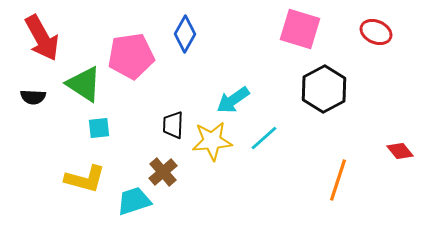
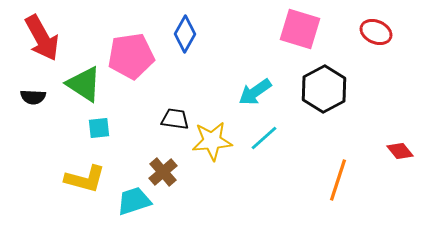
cyan arrow: moved 22 px right, 8 px up
black trapezoid: moved 2 px right, 6 px up; rotated 96 degrees clockwise
